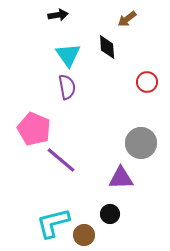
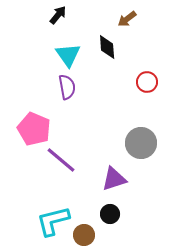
black arrow: rotated 42 degrees counterclockwise
purple triangle: moved 7 px left, 1 px down; rotated 16 degrees counterclockwise
cyan L-shape: moved 2 px up
